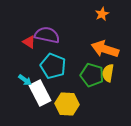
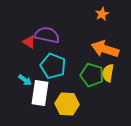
white rectangle: rotated 35 degrees clockwise
